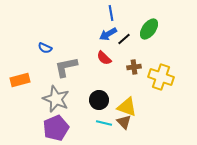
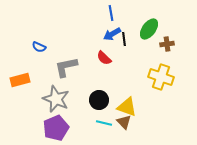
blue arrow: moved 4 px right
black line: rotated 56 degrees counterclockwise
blue semicircle: moved 6 px left, 1 px up
brown cross: moved 33 px right, 23 px up
